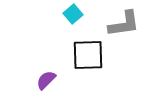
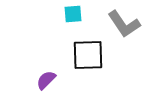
cyan square: rotated 36 degrees clockwise
gray L-shape: rotated 64 degrees clockwise
